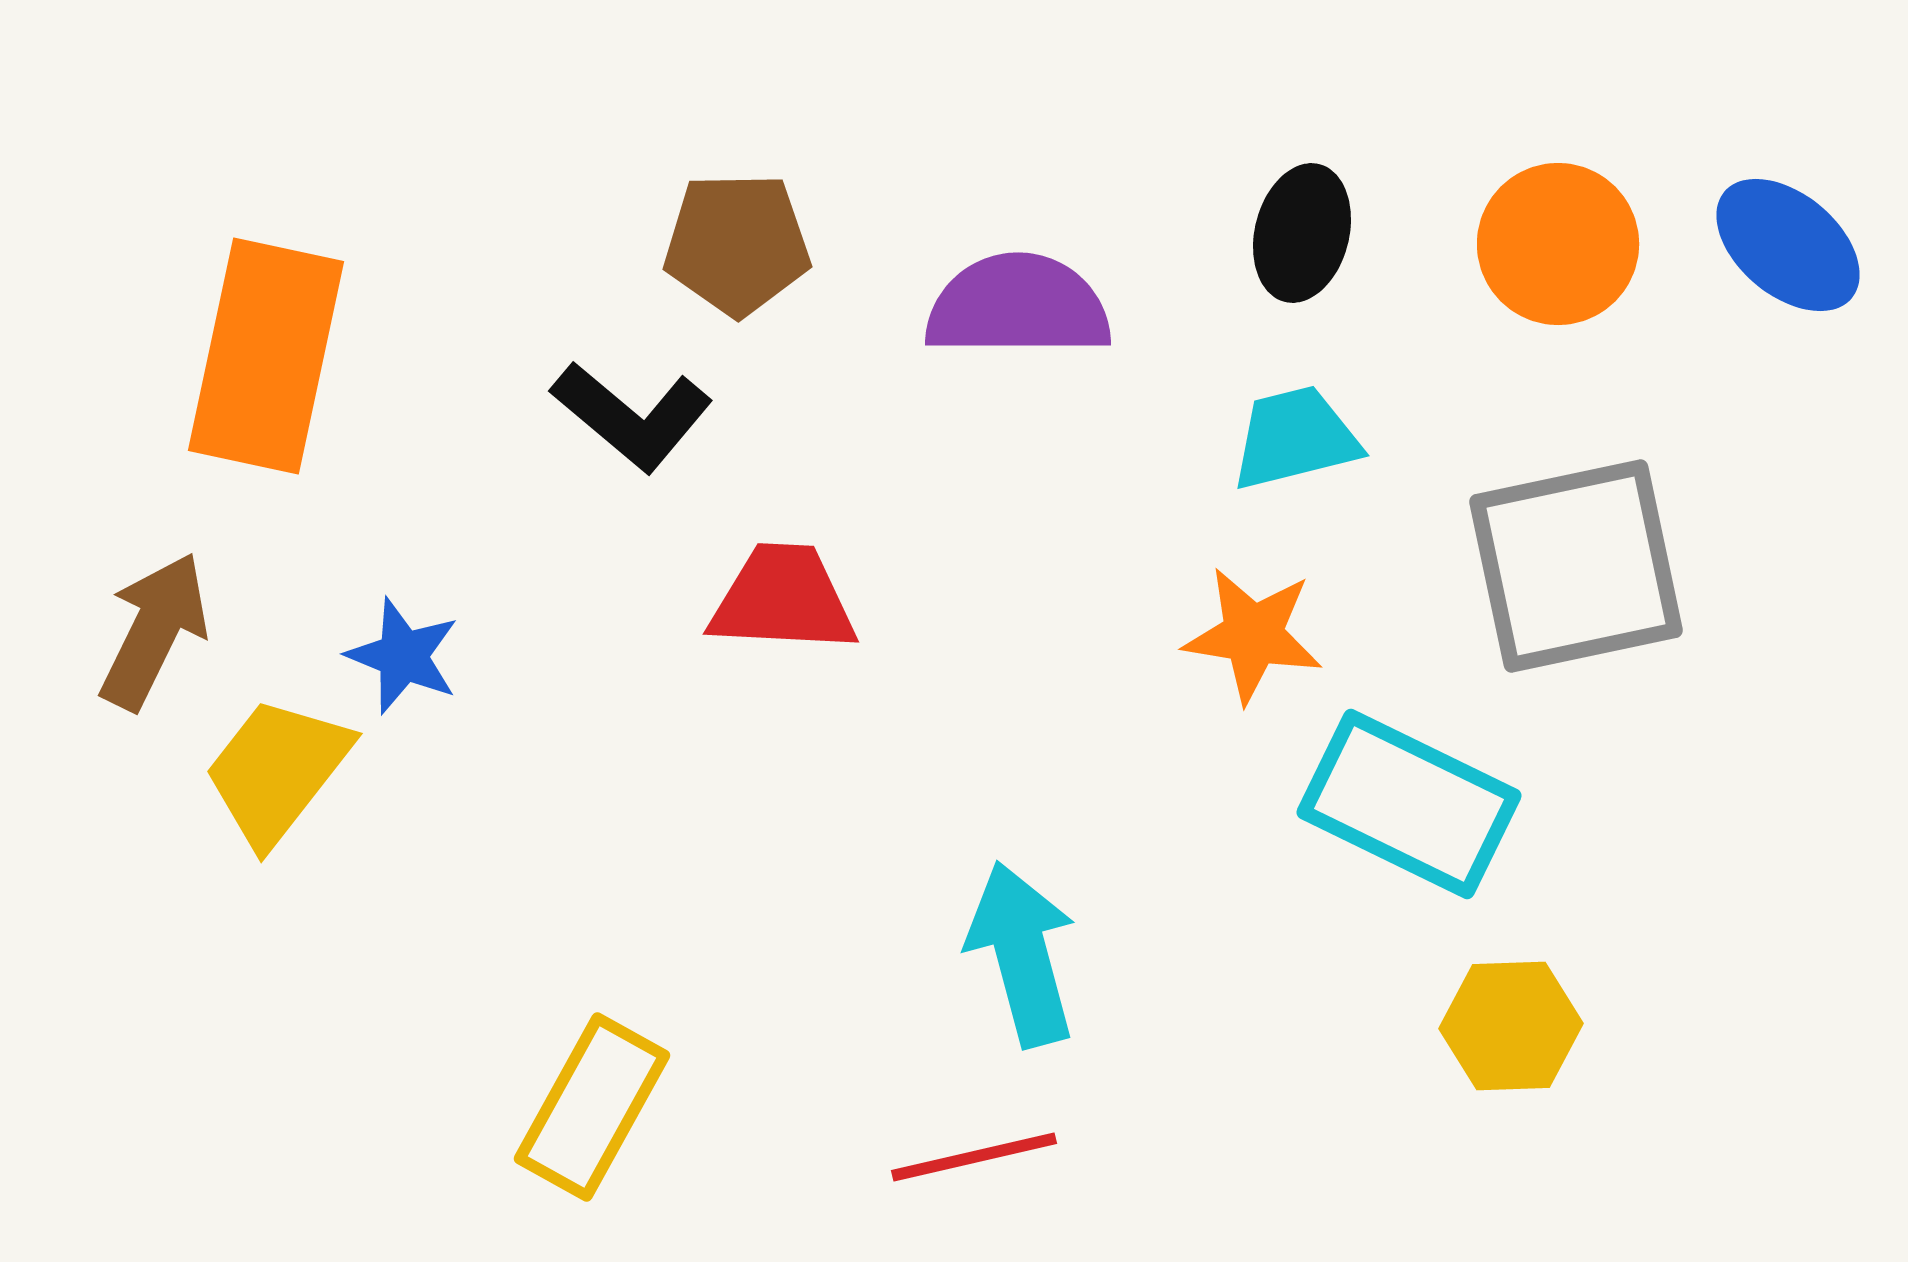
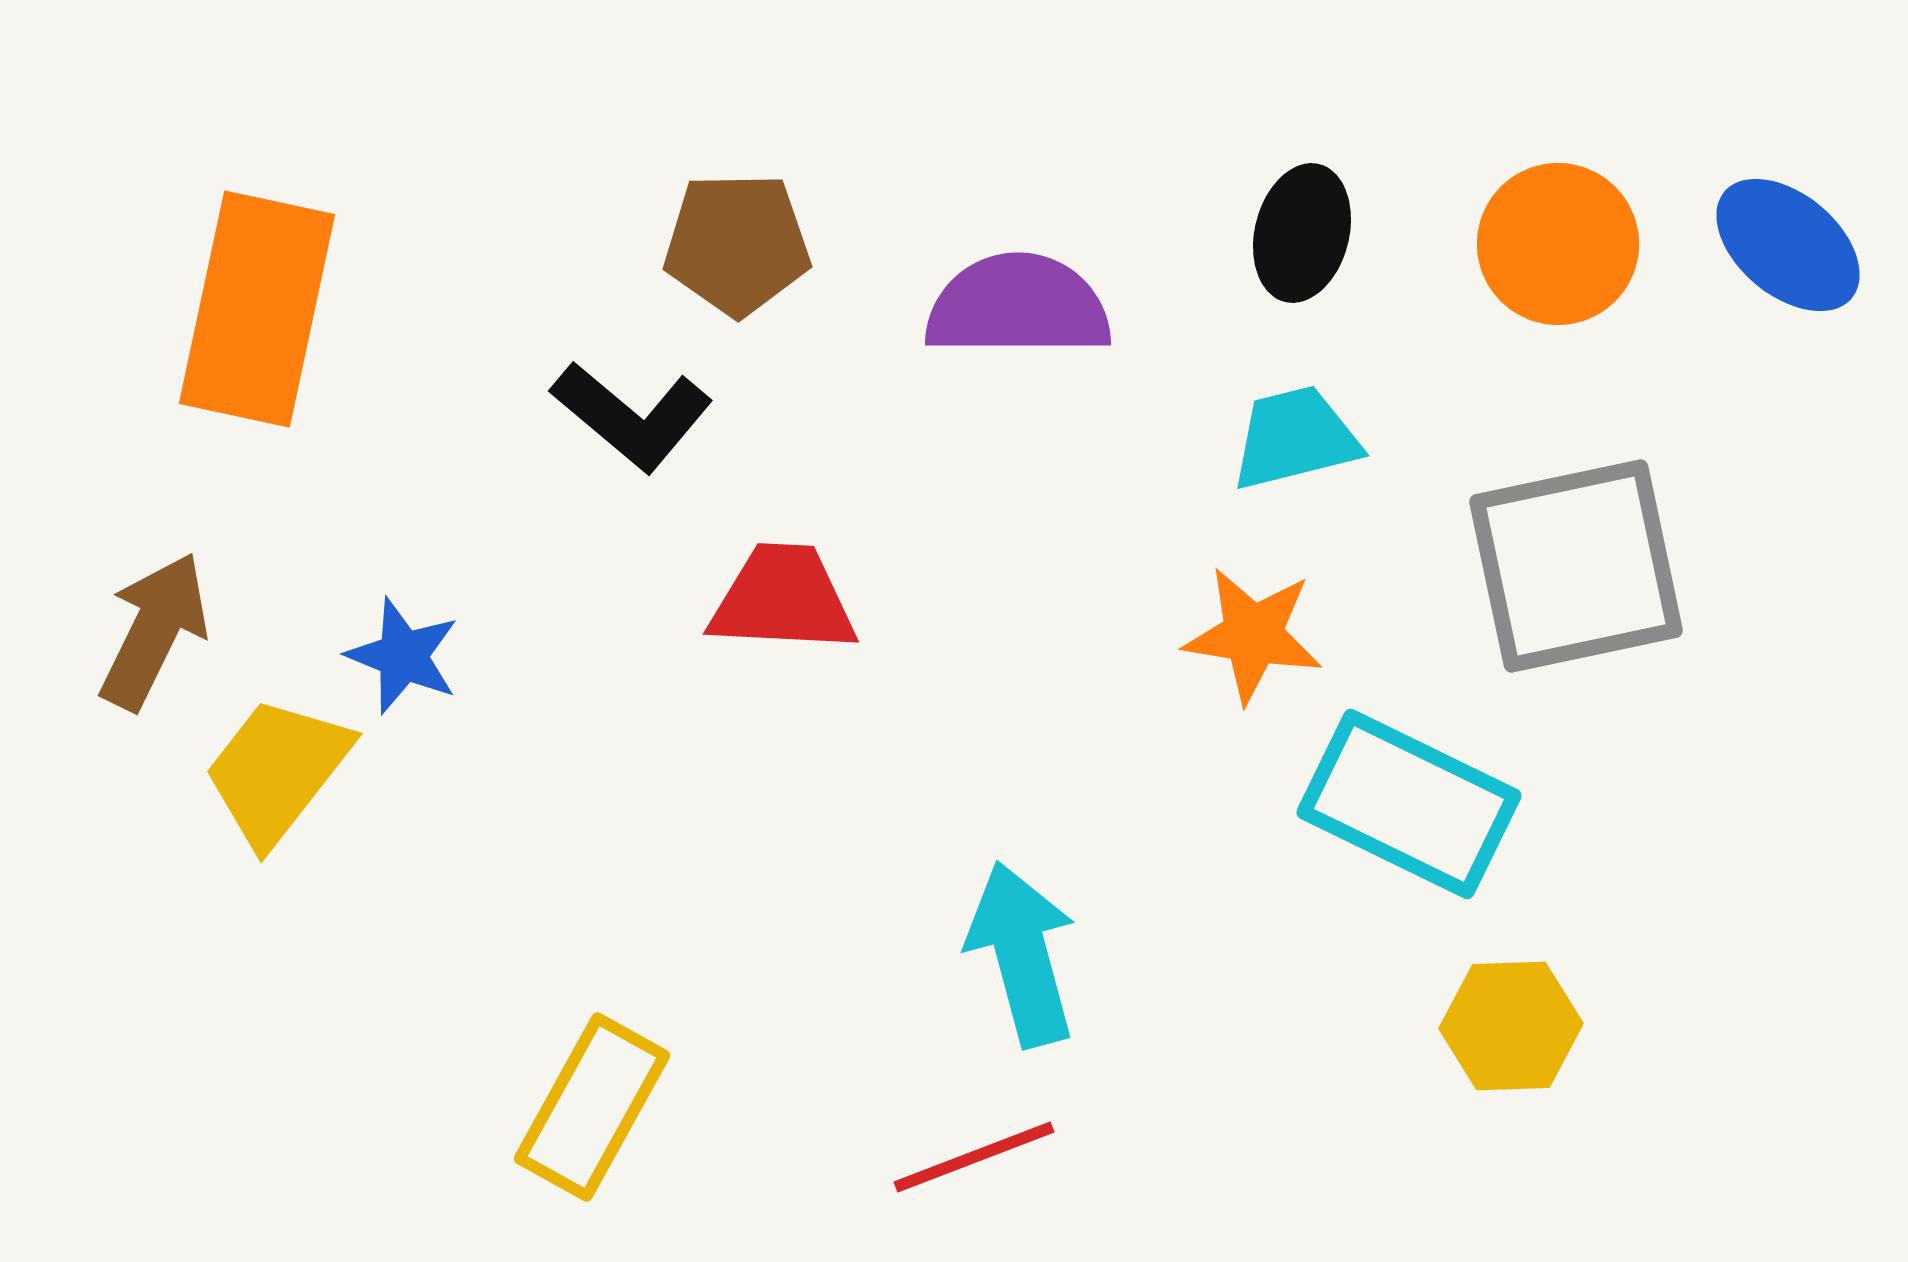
orange rectangle: moved 9 px left, 47 px up
red line: rotated 8 degrees counterclockwise
